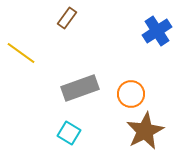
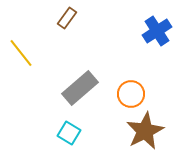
yellow line: rotated 16 degrees clockwise
gray rectangle: rotated 21 degrees counterclockwise
